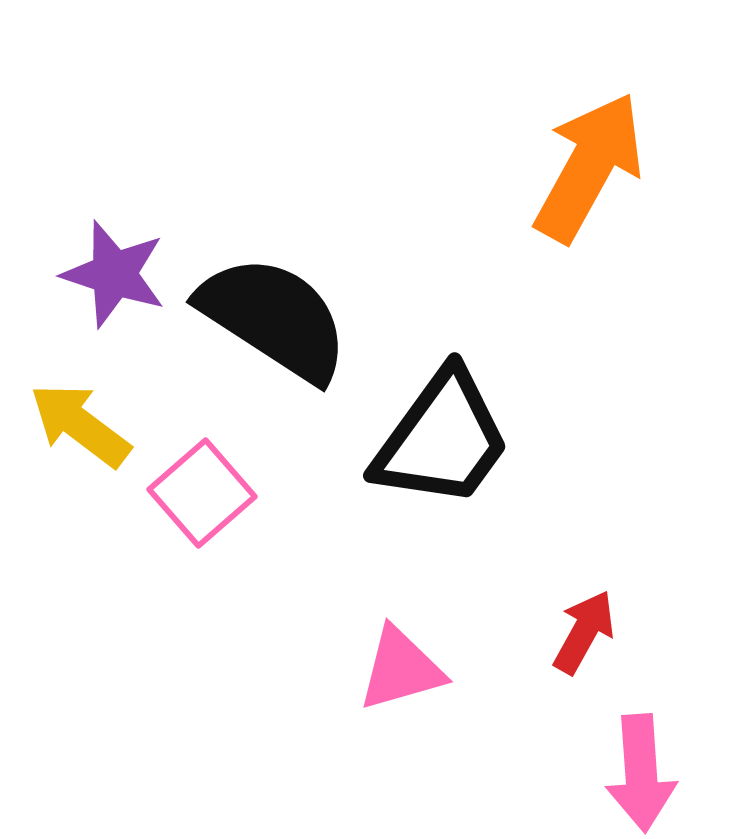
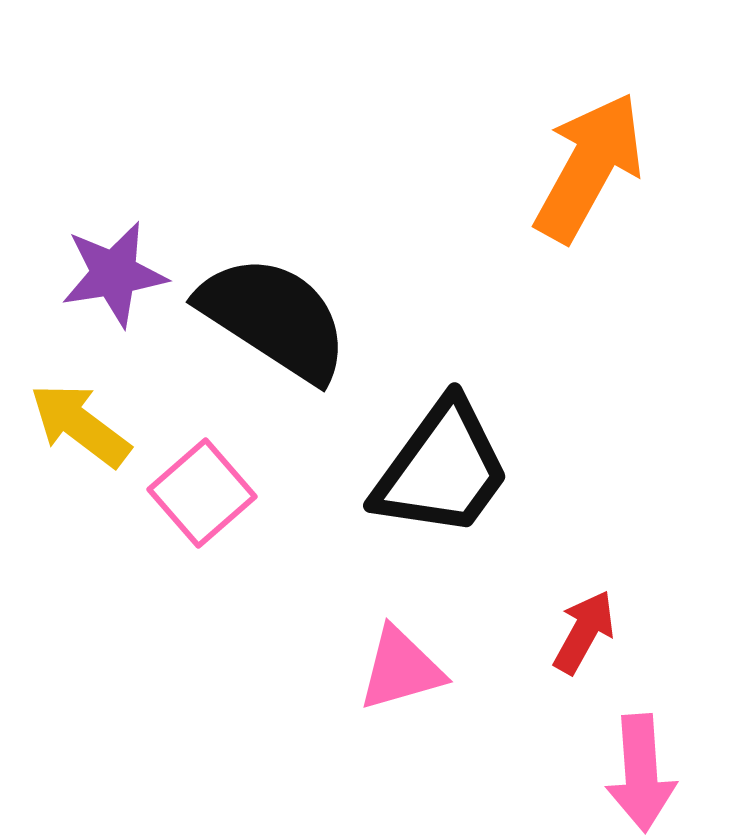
purple star: rotated 27 degrees counterclockwise
black trapezoid: moved 30 px down
